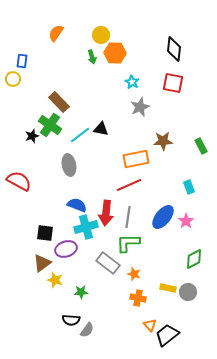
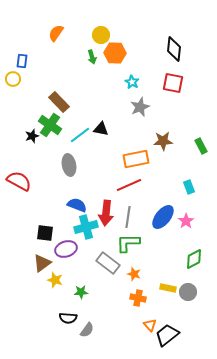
black semicircle at (71, 320): moved 3 px left, 2 px up
